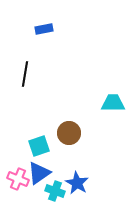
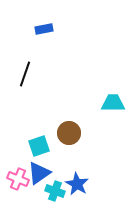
black line: rotated 10 degrees clockwise
blue star: moved 1 px down
